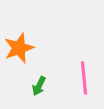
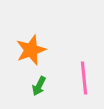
orange star: moved 12 px right, 2 px down
